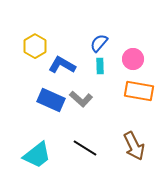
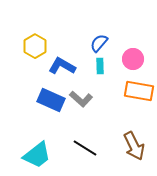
blue L-shape: moved 1 px down
